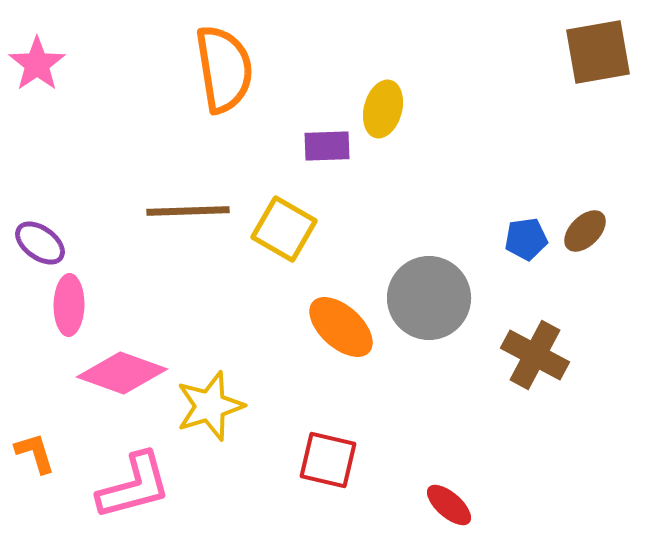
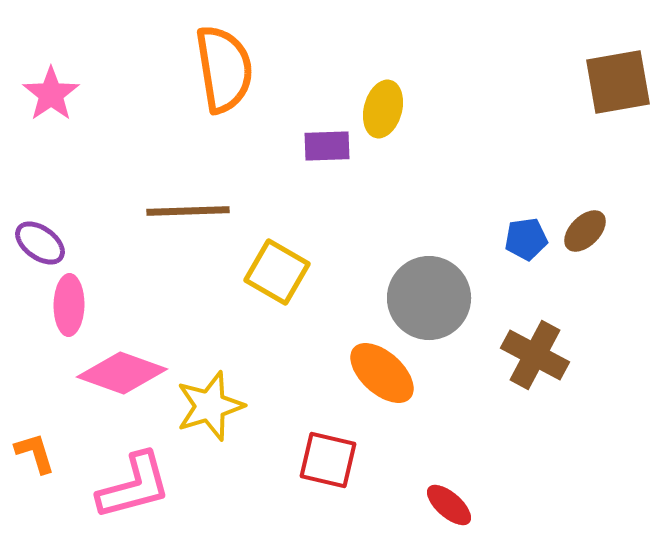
brown square: moved 20 px right, 30 px down
pink star: moved 14 px right, 30 px down
yellow square: moved 7 px left, 43 px down
orange ellipse: moved 41 px right, 46 px down
